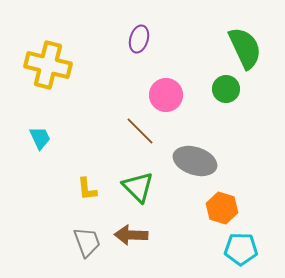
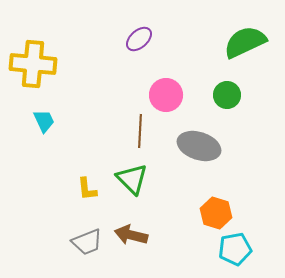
purple ellipse: rotated 32 degrees clockwise
green semicircle: moved 6 px up; rotated 90 degrees counterclockwise
yellow cross: moved 15 px left, 1 px up; rotated 9 degrees counterclockwise
green circle: moved 1 px right, 6 px down
brown line: rotated 48 degrees clockwise
cyan trapezoid: moved 4 px right, 17 px up
gray ellipse: moved 4 px right, 15 px up
green triangle: moved 6 px left, 8 px up
orange hexagon: moved 6 px left, 5 px down
brown arrow: rotated 12 degrees clockwise
gray trapezoid: rotated 88 degrees clockwise
cyan pentagon: moved 6 px left; rotated 12 degrees counterclockwise
